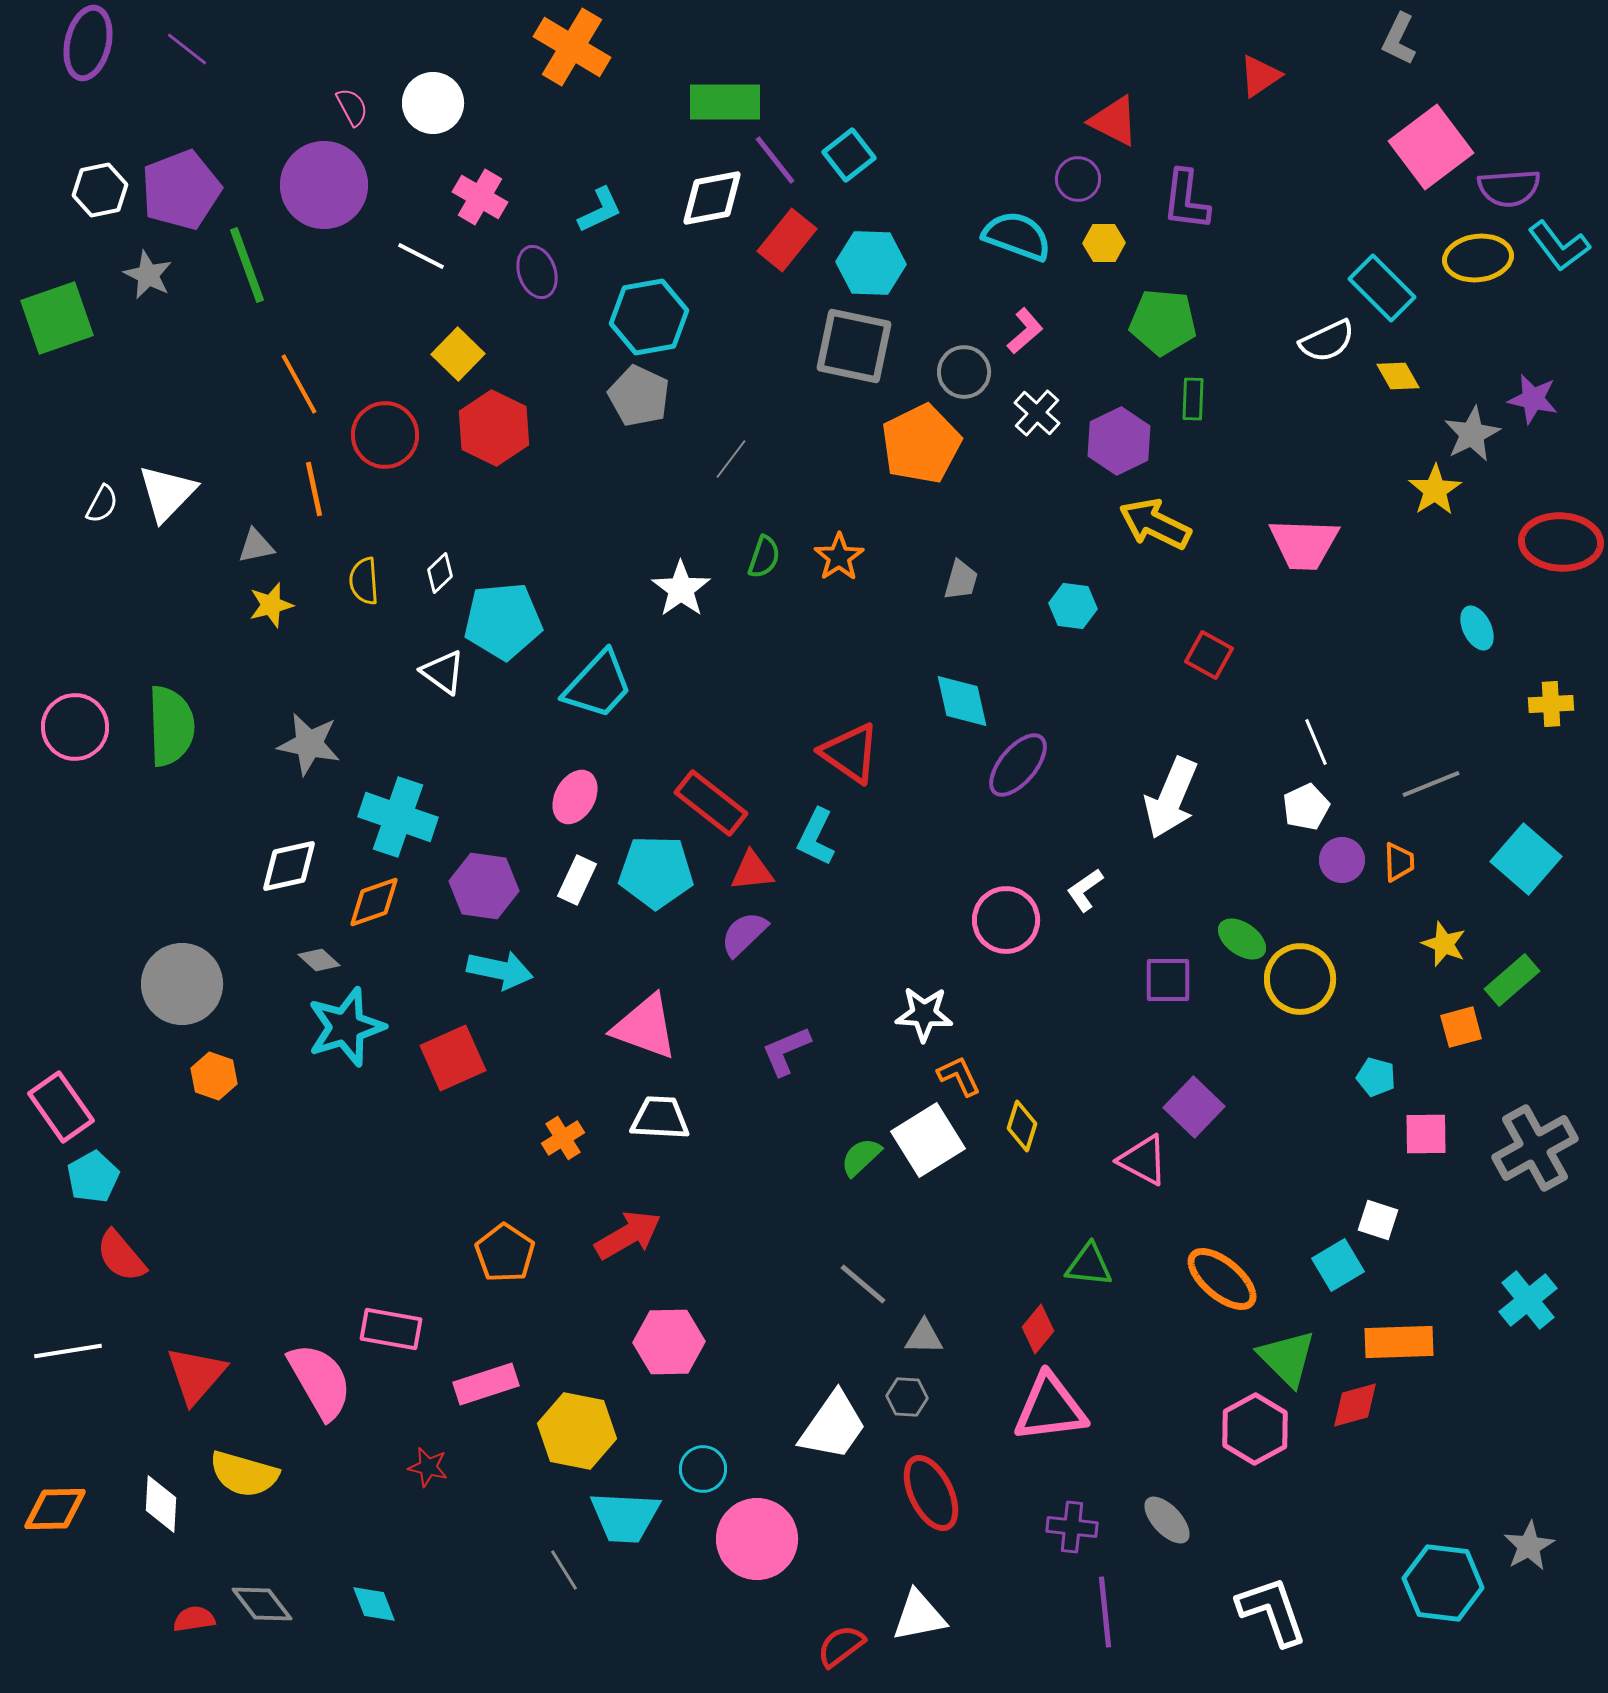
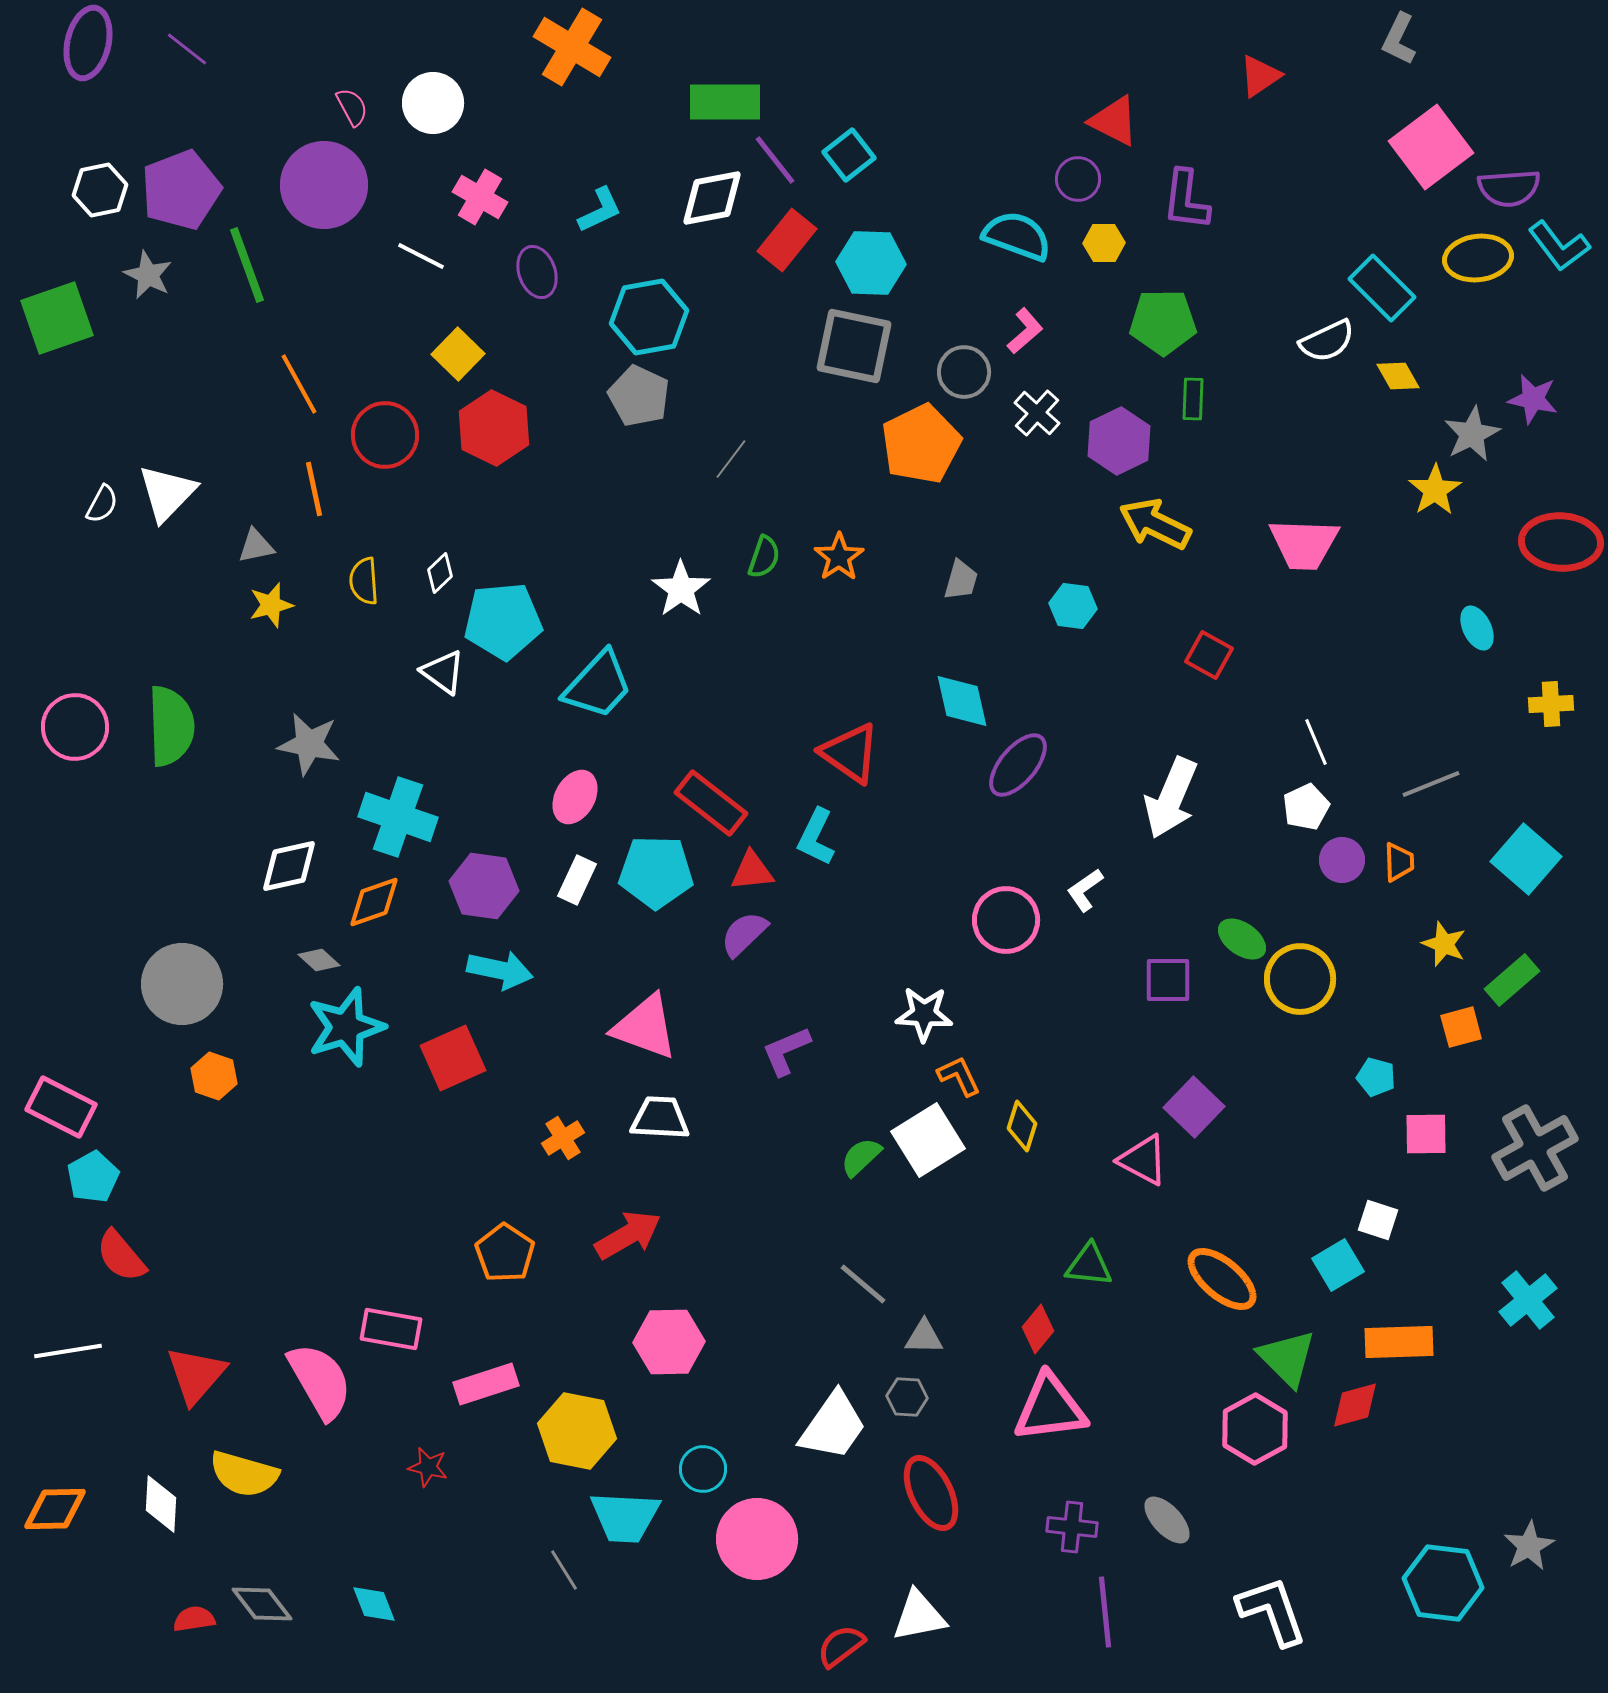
green pentagon at (1163, 322): rotated 6 degrees counterclockwise
pink rectangle at (61, 1107): rotated 28 degrees counterclockwise
